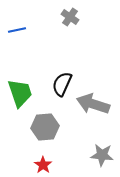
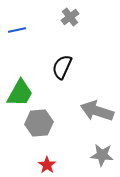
gray cross: rotated 18 degrees clockwise
black semicircle: moved 17 px up
green trapezoid: rotated 48 degrees clockwise
gray arrow: moved 4 px right, 7 px down
gray hexagon: moved 6 px left, 4 px up
red star: moved 4 px right
